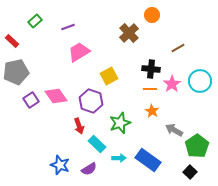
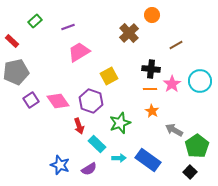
brown line: moved 2 px left, 3 px up
pink diamond: moved 2 px right, 5 px down
